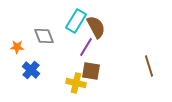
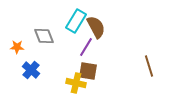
brown square: moved 3 px left
